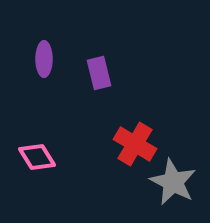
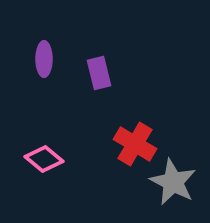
pink diamond: moved 7 px right, 2 px down; rotated 18 degrees counterclockwise
